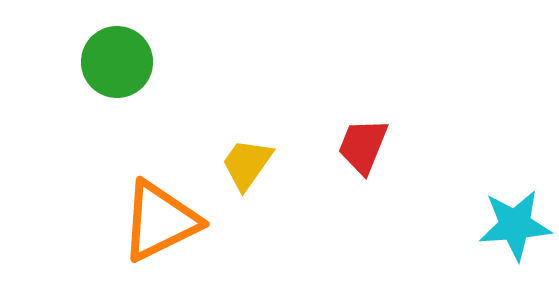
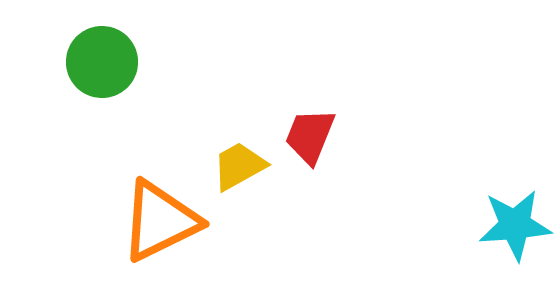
green circle: moved 15 px left
red trapezoid: moved 53 px left, 10 px up
yellow trapezoid: moved 8 px left, 2 px down; rotated 26 degrees clockwise
